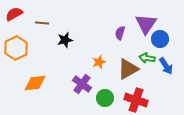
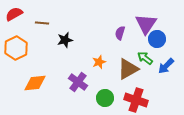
blue circle: moved 3 px left
green arrow: moved 2 px left; rotated 28 degrees clockwise
blue arrow: rotated 78 degrees clockwise
purple cross: moved 4 px left, 2 px up
